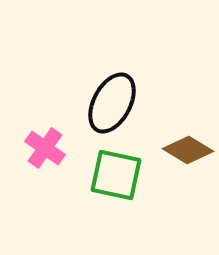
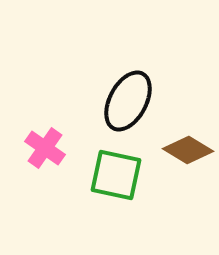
black ellipse: moved 16 px right, 2 px up
